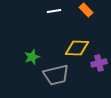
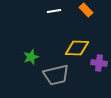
green star: moved 1 px left
purple cross: rotated 21 degrees clockwise
